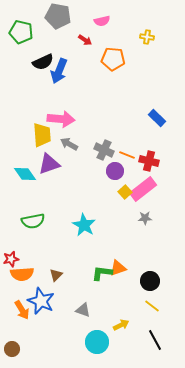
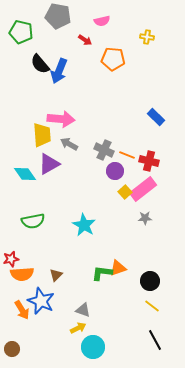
black semicircle: moved 3 px left, 2 px down; rotated 75 degrees clockwise
blue rectangle: moved 1 px left, 1 px up
purple triangle: rotated 10 degrees counterclockwise
yellow arrow: moved 43 px left, 3 px down
cyan circle: moved 4 px left, 5 px down
